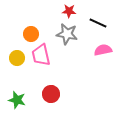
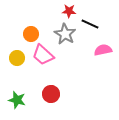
black line: moved 8 px left, 1 px down
gray star: moved 2 px left; rotated 20 degrees clockwise
pink trapezoid: moved 2 px right; rotated 35 degrees counterclockwise
